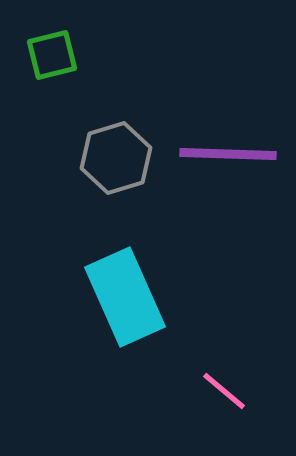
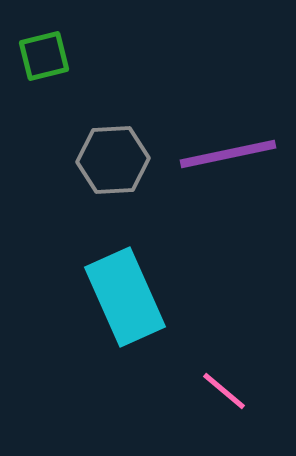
green square: moved 8 px left, 1 px down
purple line: rotated 14 degrees counterclockwise
gray hexagon: moved 3 px left, 2 px down; rotated 14 degrees clockwise
